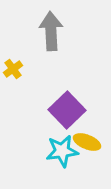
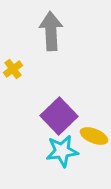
purple square: moved 8 px left, 6 px down
yellow ellipse: moved 7 px right, 6 px up
